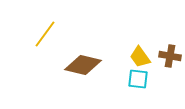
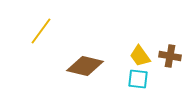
yellow line: moved 4 px left, 3 px up
yellow trapezoid: moved 1 px up
brown diamond: moved 2 px right, 1 px down
